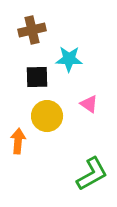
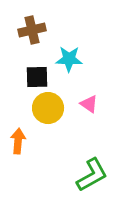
yellow circle: moved 1 px right, 8 px up
green L-shape: moved 1 px down
